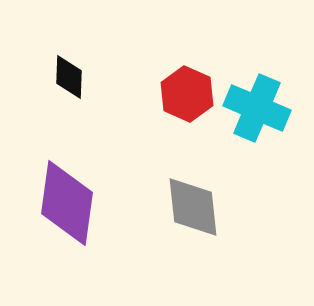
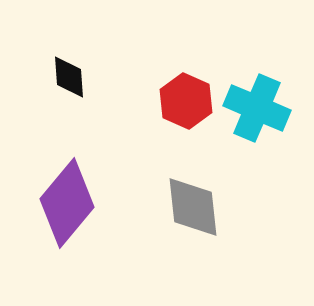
black diamond: rotated 6 degrees counterclockwise
red hexagon: moved 1 px left, 7 px down
purple diamond: rotated 32 degrees clockwise
